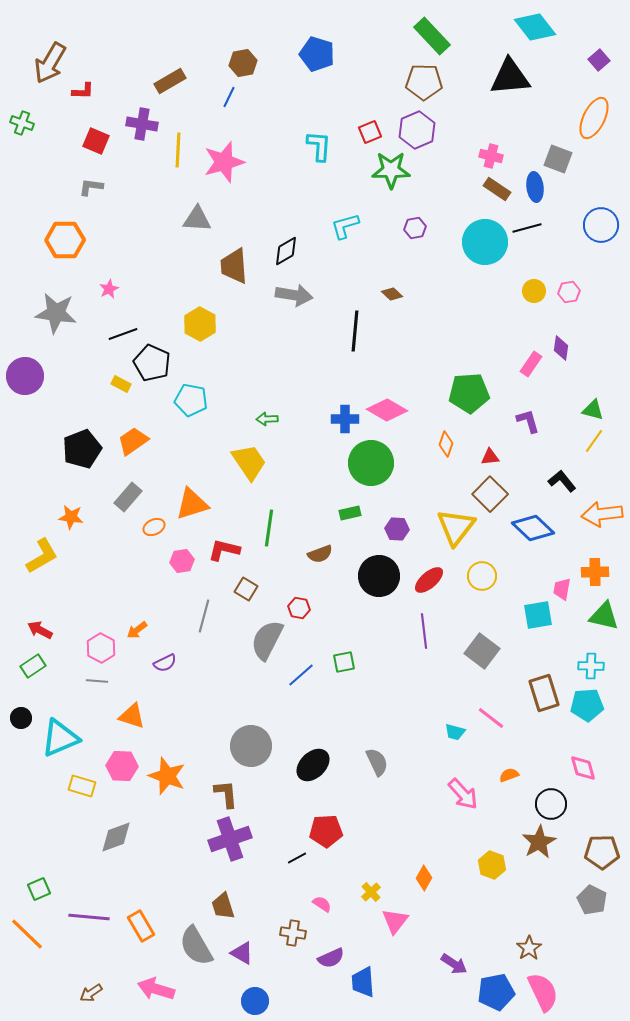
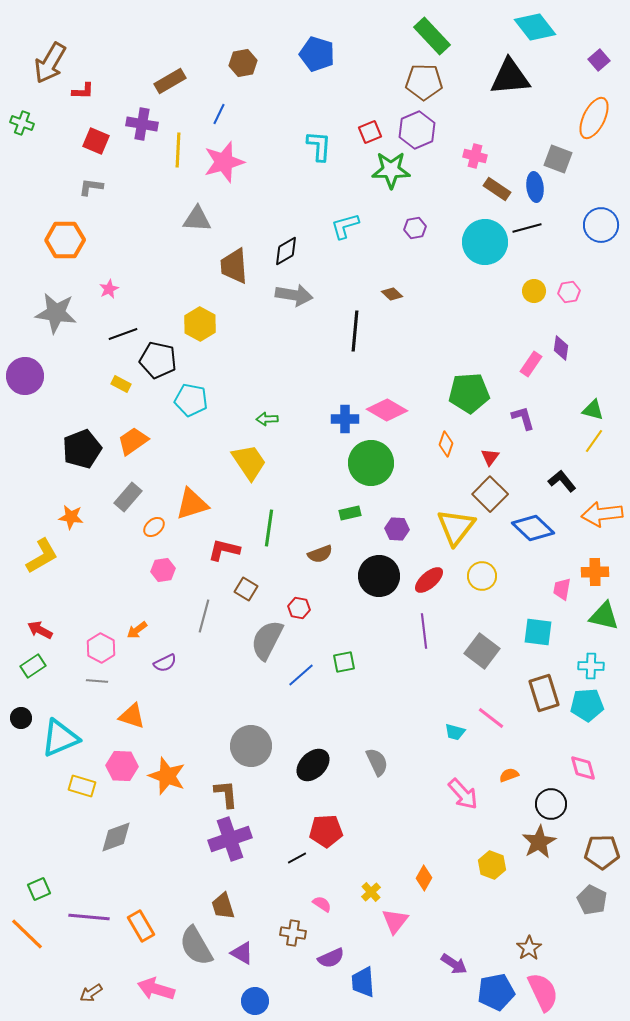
blue line at (229, 97): moved 10 px left, 17 px down
pink cross at (491, 156): moved 16 px left
black pentagon at (152, 363): moved 6 px right, 3 px up; rotated 12 degrees counterclockwise
purple L-shape at (528, 421): moved 5 px left, 3 px up
red triangle at (490, 457): rotated 48 degrees counterclockwise
orange ellipse at (154, 527): rotated 15 degrees counterclockwise
pink hexagon at (182, 561): moved 19 px left, 9 px down
cyan square at (538, 615): moved 17 px down; rotated 16 degrees clockwise
